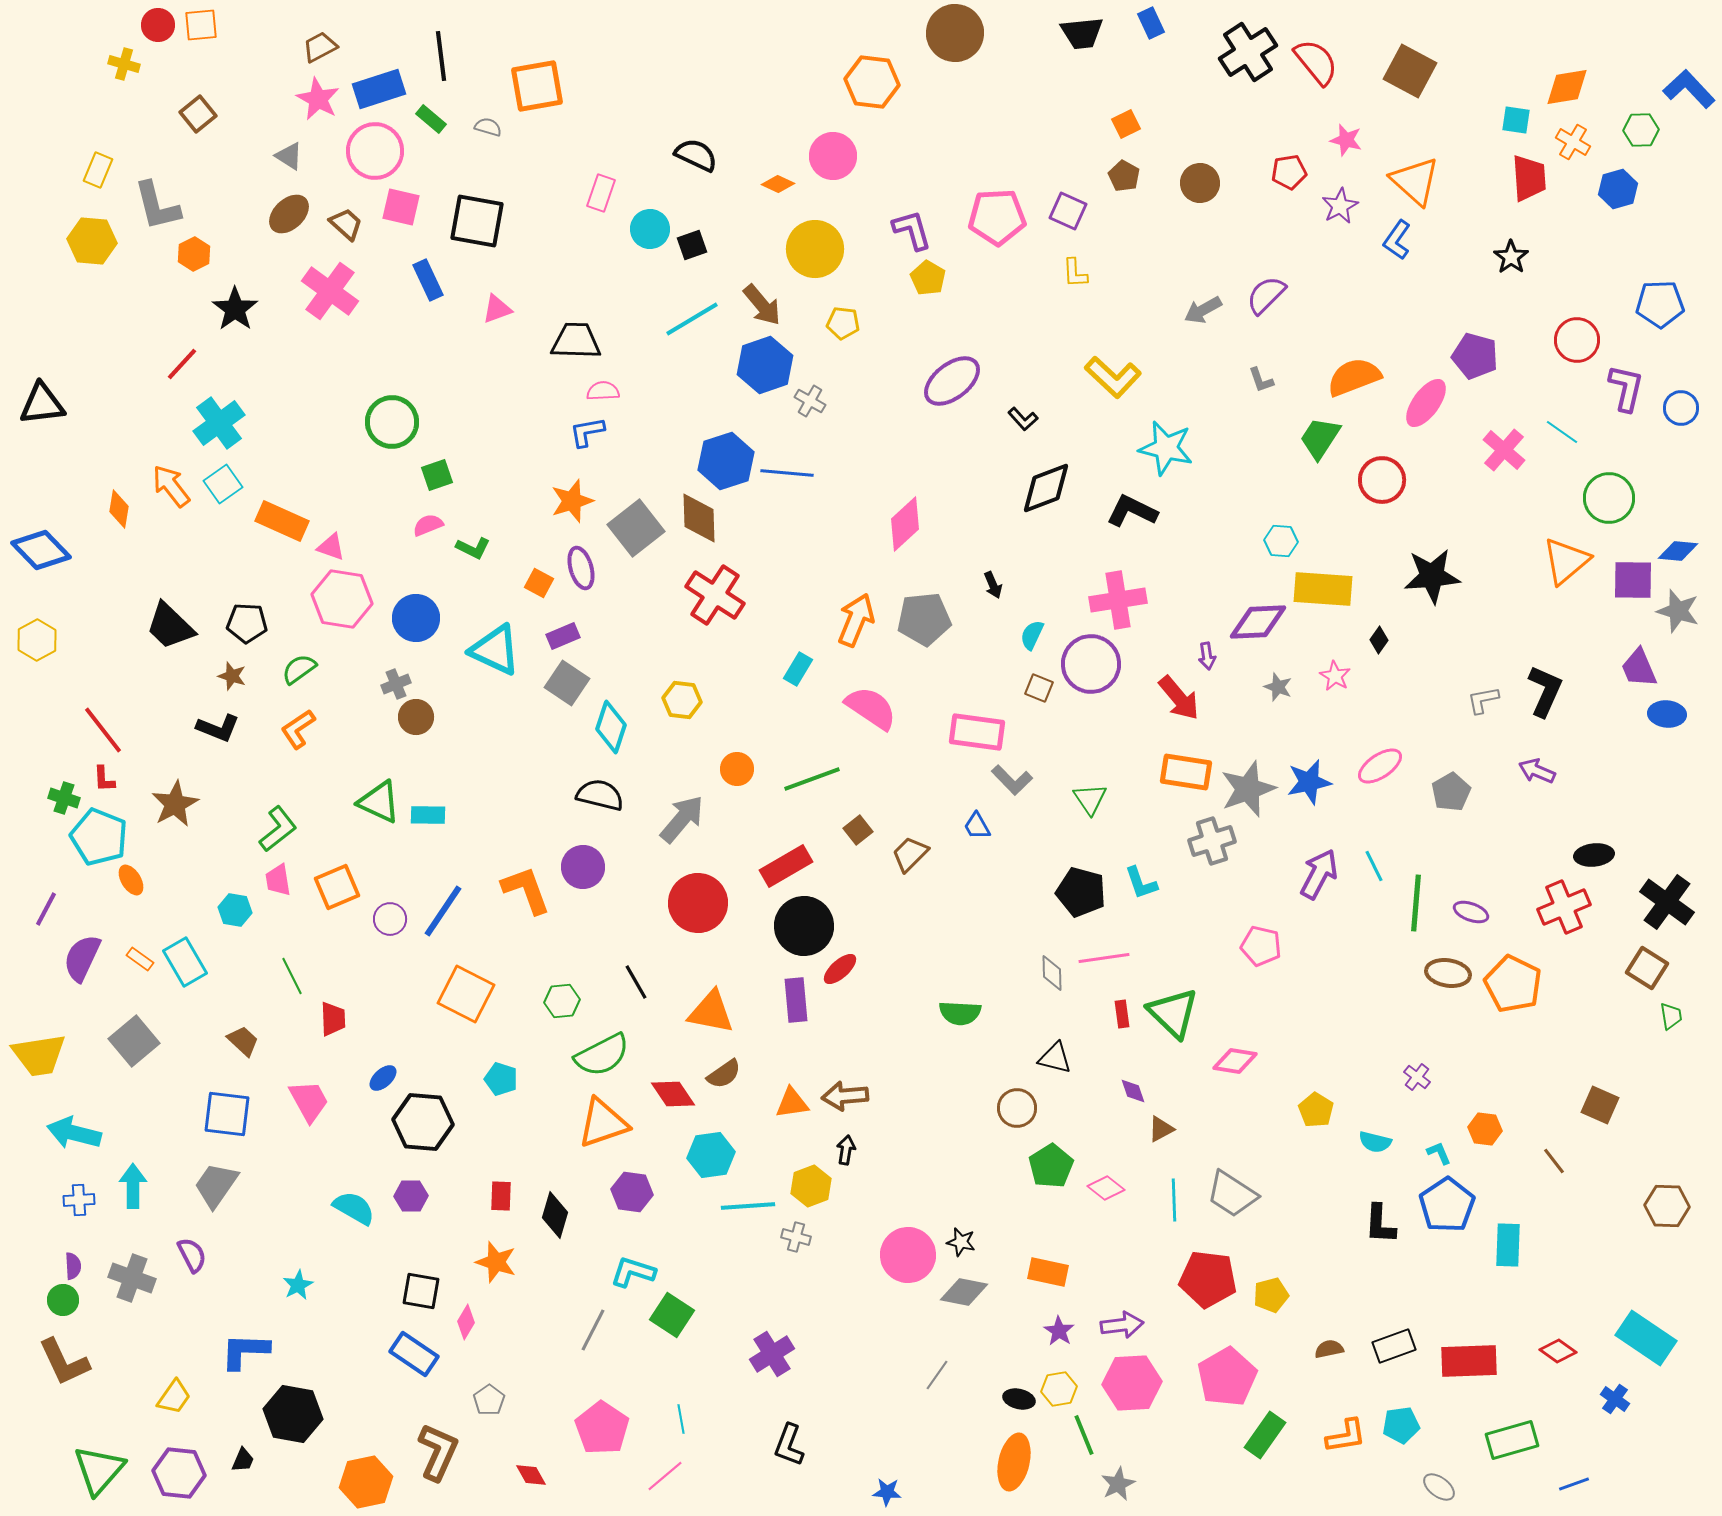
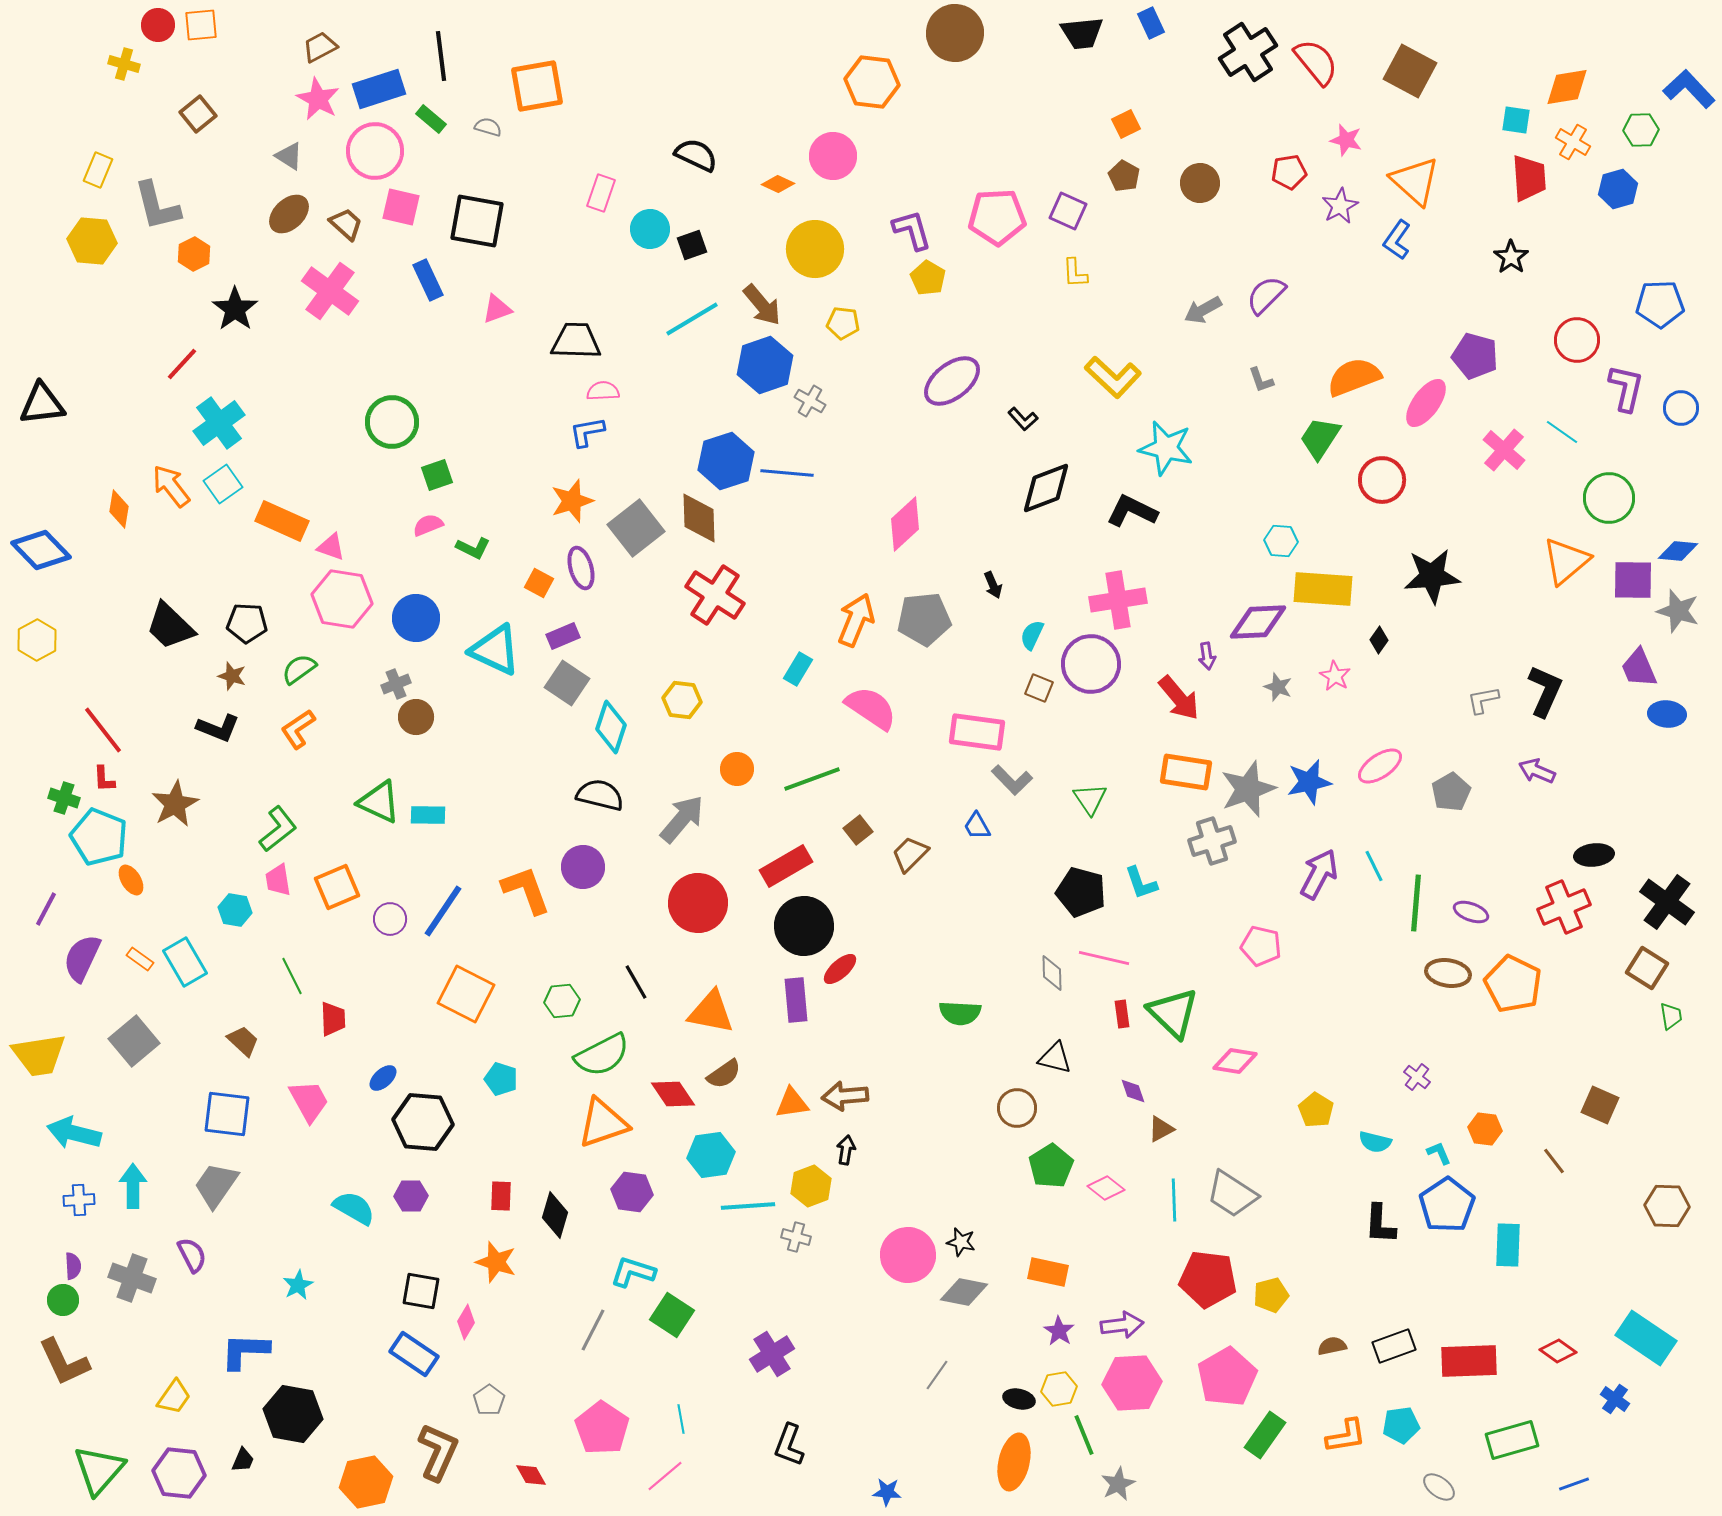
pink line at (1104, 958): rotated 21 degrees clockwise
brown semicircle at (1329, 1349): moved 3 px right, 3 px up
